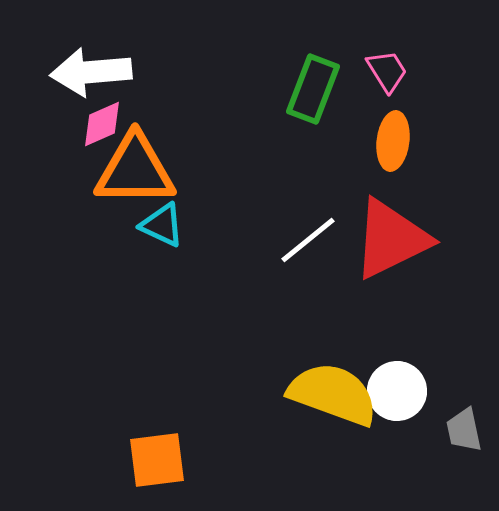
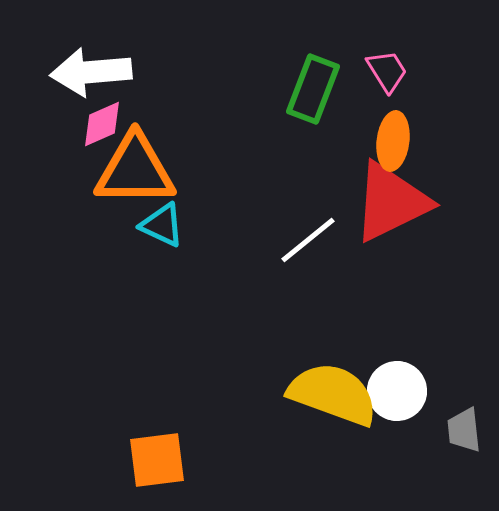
red triangle: moved 37 px up
gray trapezoid: rotated 6 degrees clockwise
